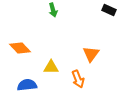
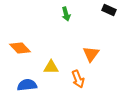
green arrow: moved 13 px right, 4 px down
